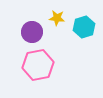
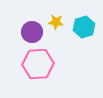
yellow star: moved 1 px left, 4 px down
pink hexagon: moved 1 px up; rotated 8 degrees clockwise
